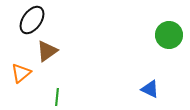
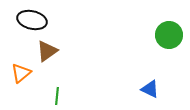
black ellipse: rotated 68 degrees clockwise
green line: moved 1 px up
